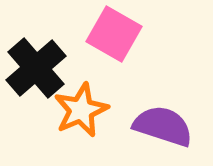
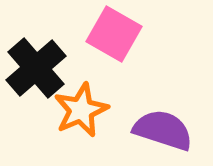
purple semicircle: moved 4 px down
